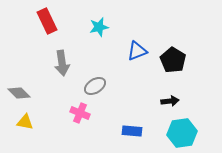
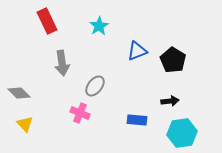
cyan star: moved 1 px up; rotated 18 degrees counterclockwise
gray ellipse: rotated 20 degrees counterclockwise
yellow triangle: moved 2 px down; rotated 36 degrees clockwise
blue rectangle: moved 5 px right, 11 px up
